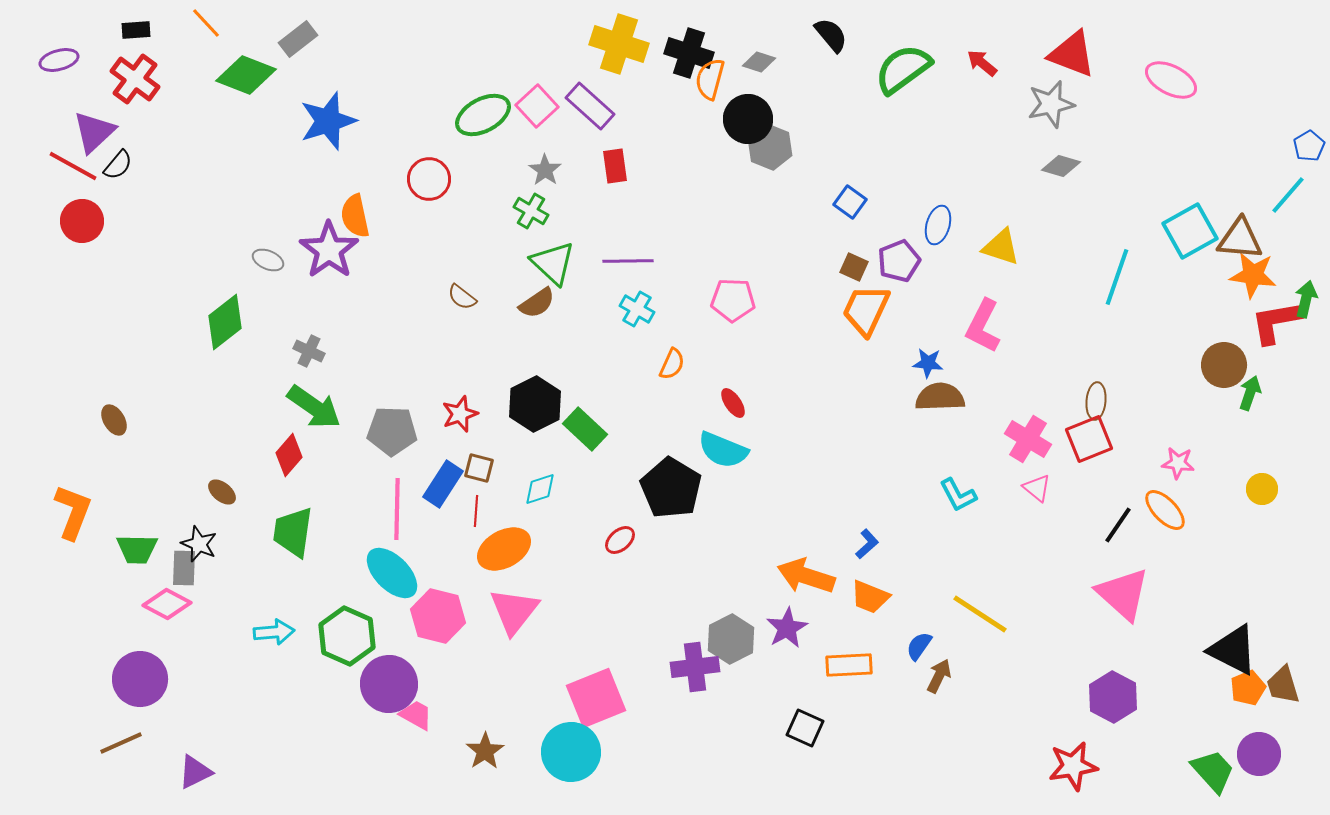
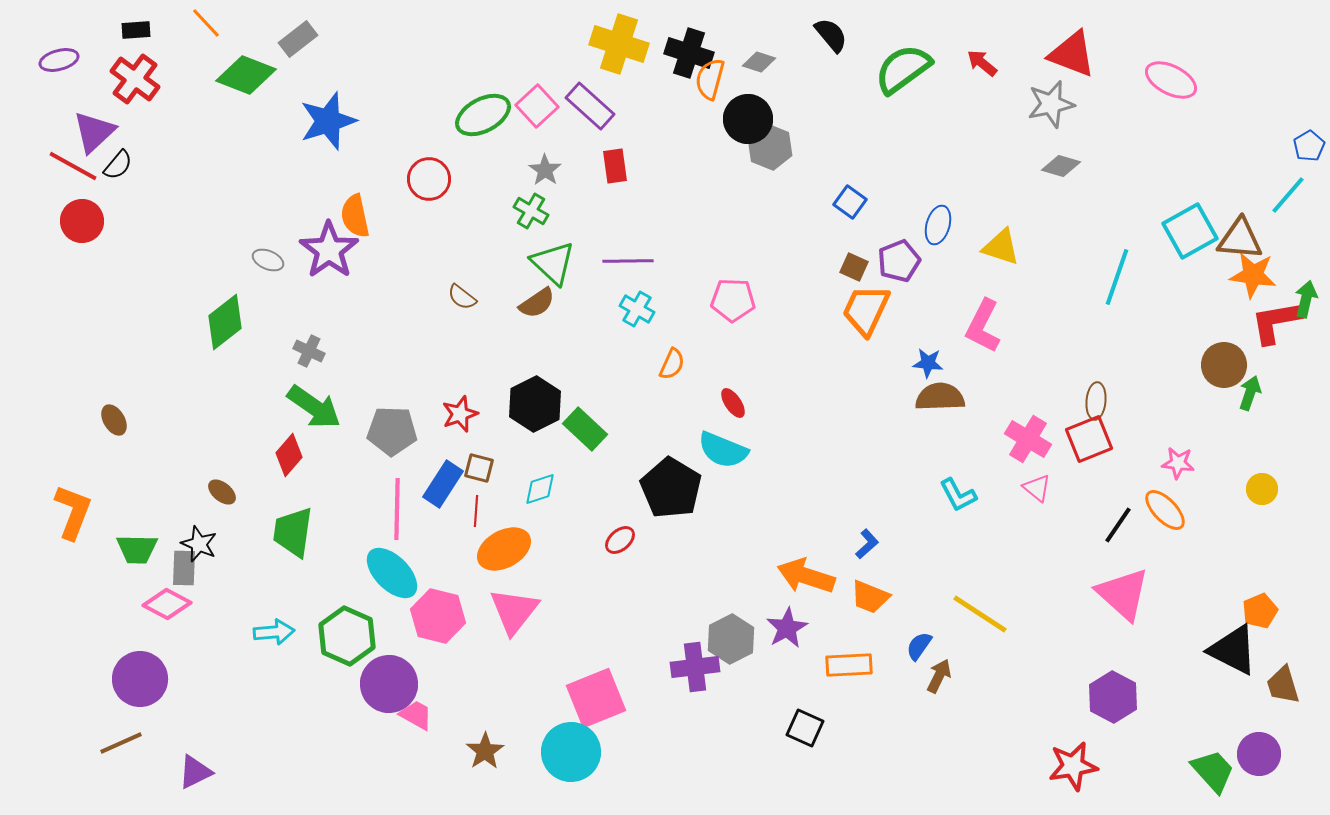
orange pentagon at (1248, 688): moved 12 px right, 77 px up
